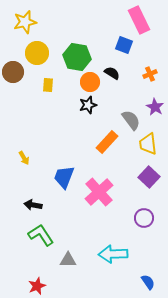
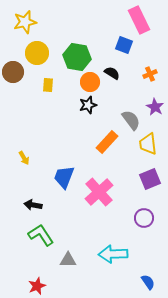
purple square: moved 1 px right, 2 px down; rotated 25 degrees clockwise
